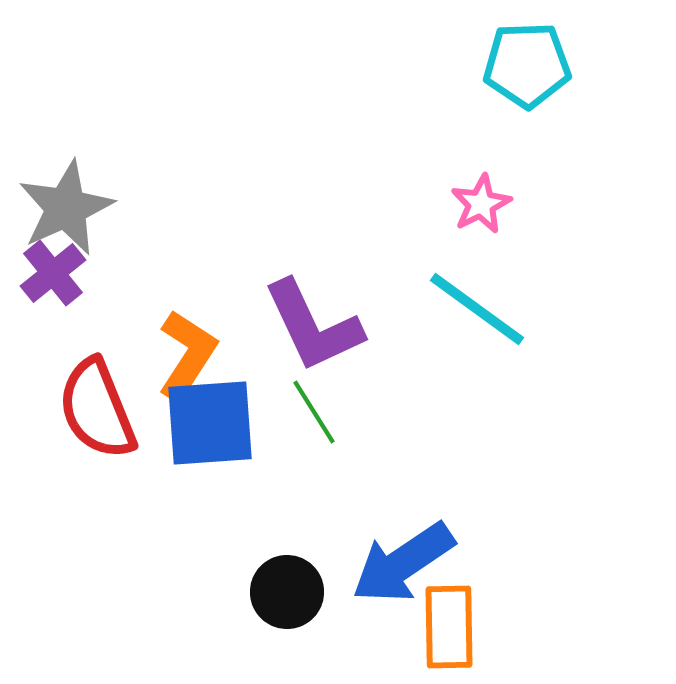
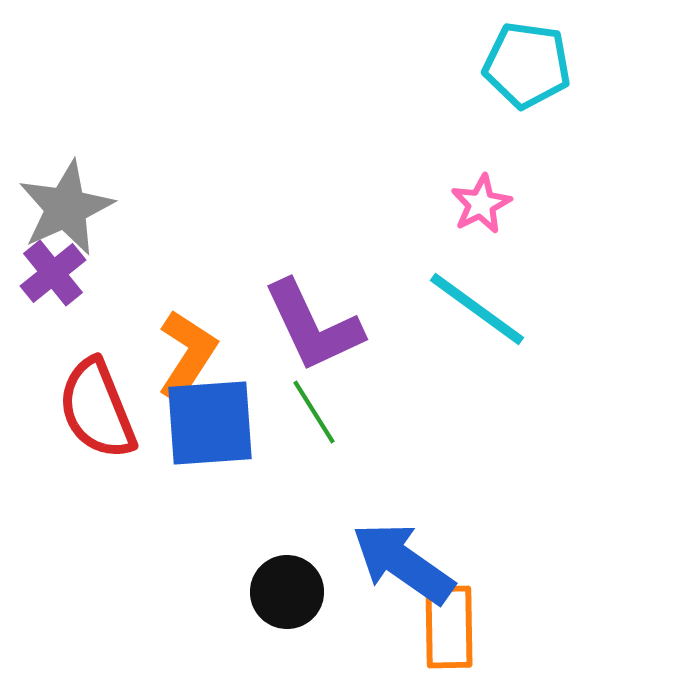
cyan pentagon: rotated 10 degrees clockwise
blue arrow: rotated 69 degrees clockwise
